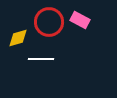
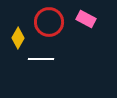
pink rectangle: moved 6 px right, 1 px up
yellow diamond: rotated 45 degrees counterclockwise
